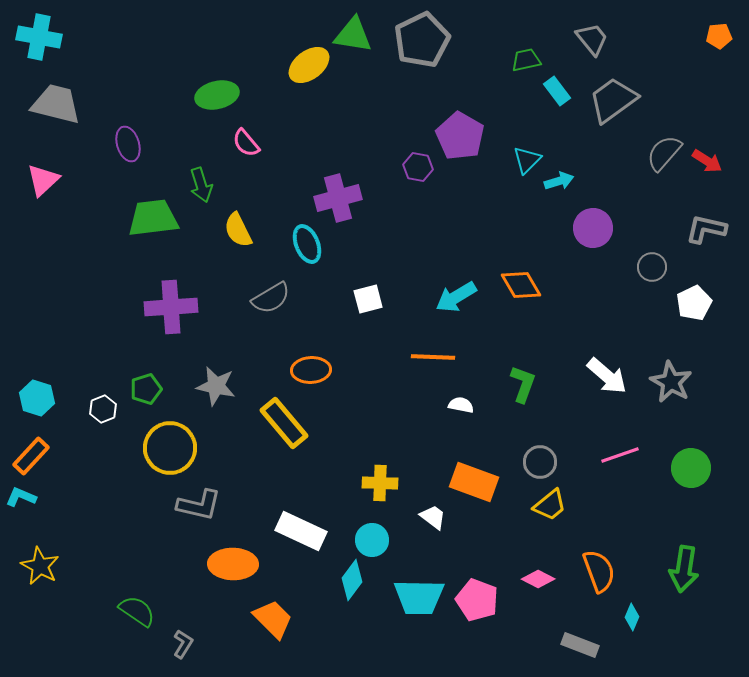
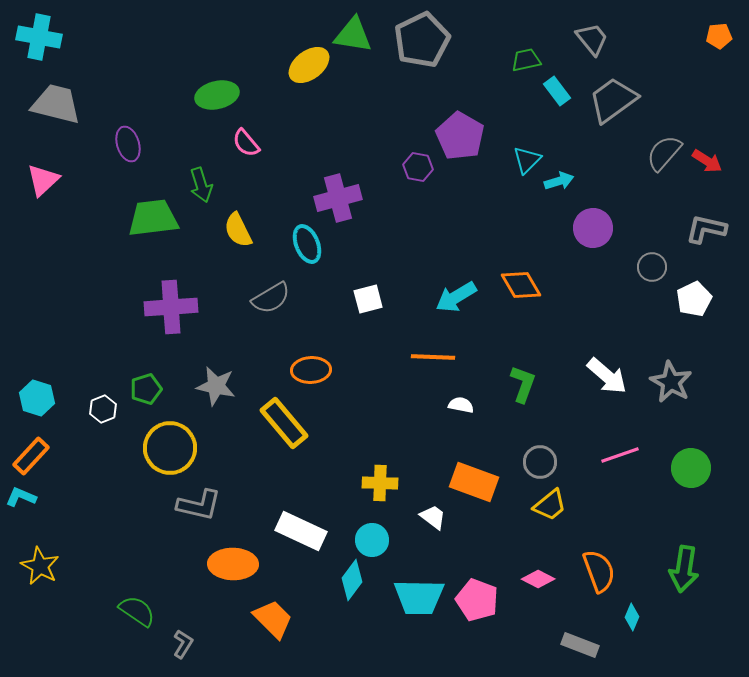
white pentagon at (694, 303): moved 4 px up
